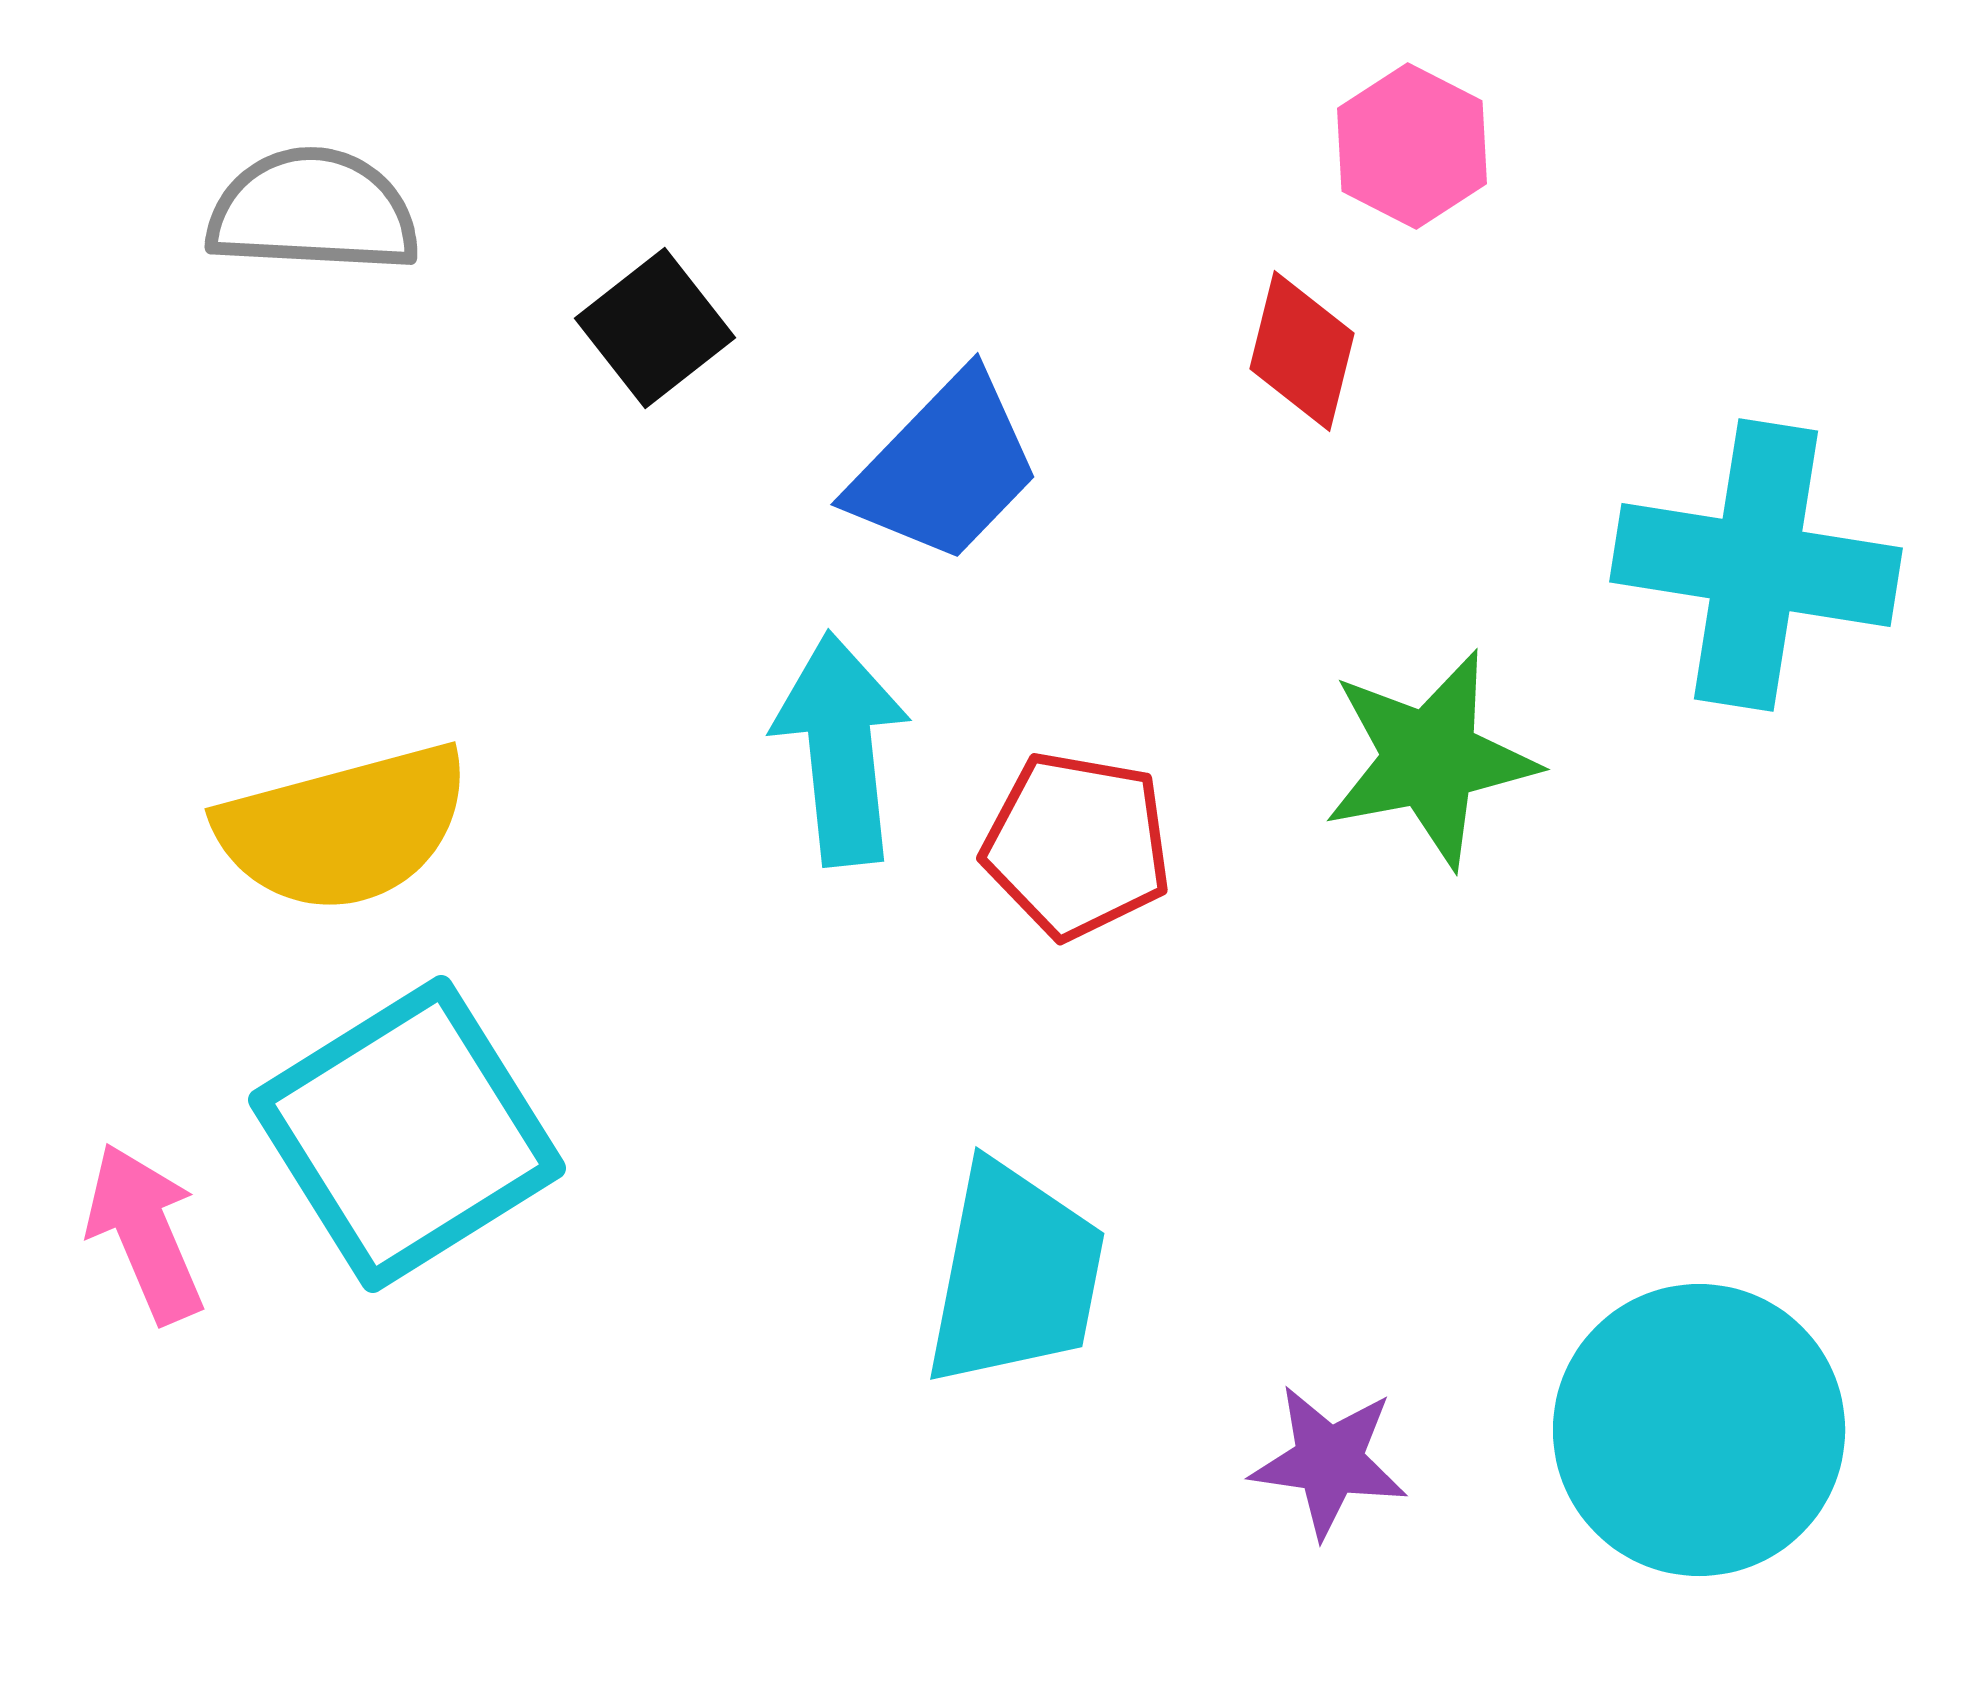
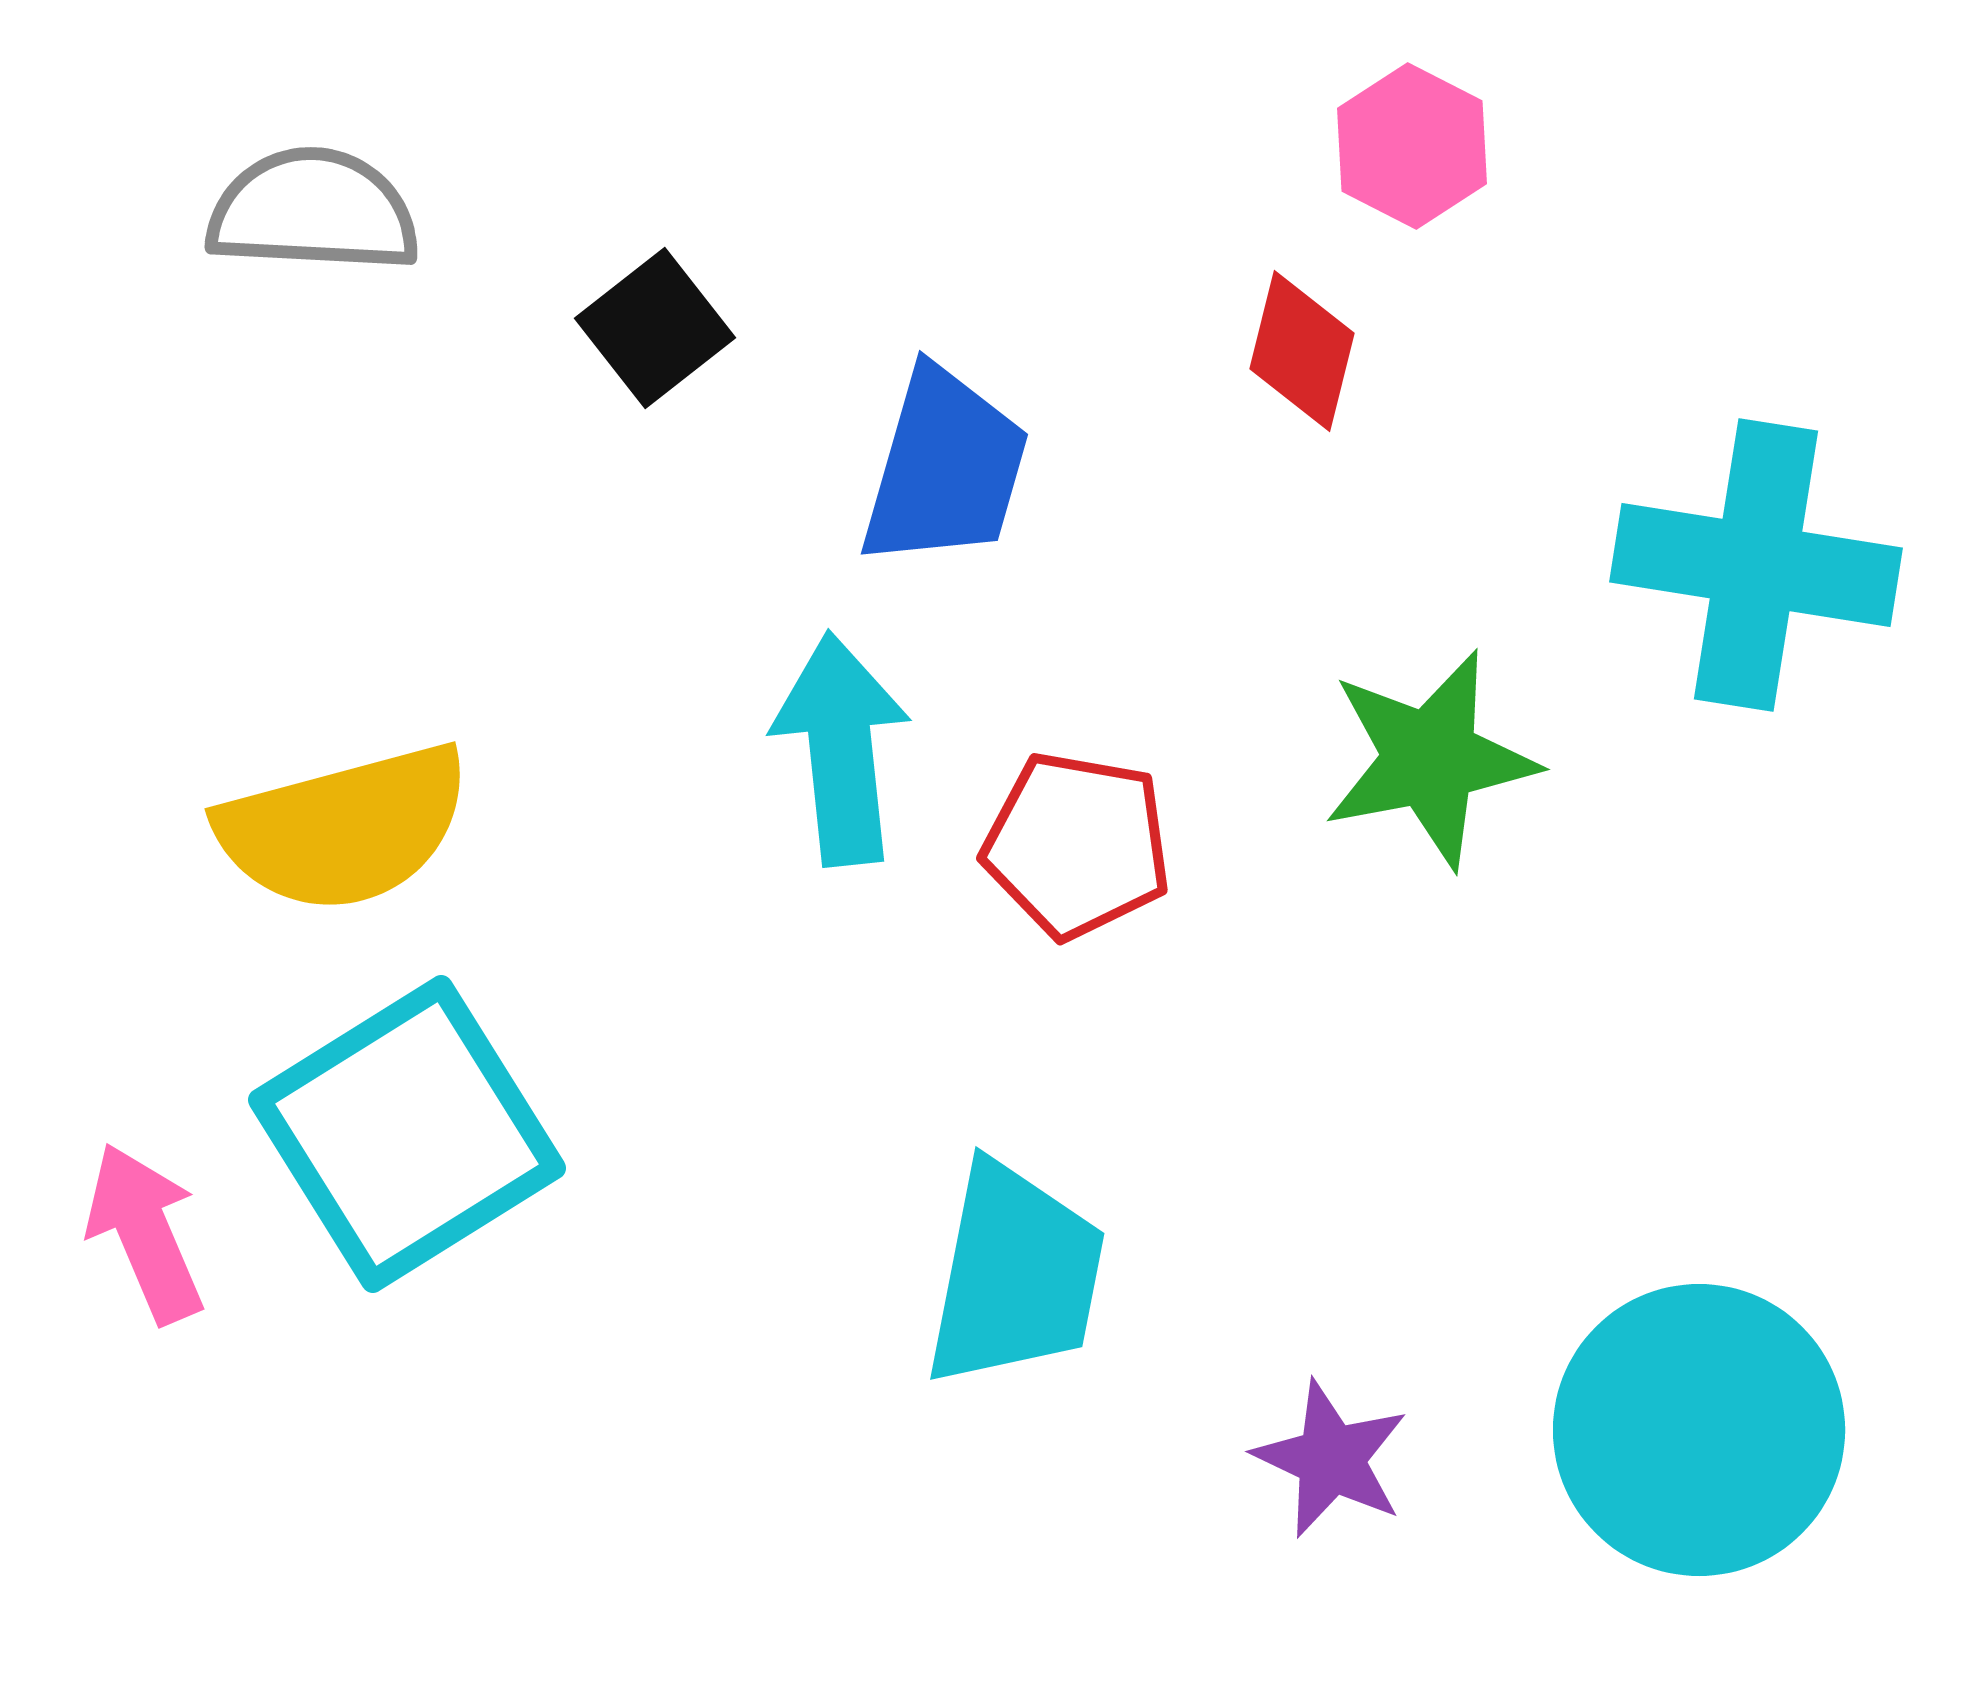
blue trapezoid: rotated 28 degrees counterclockwise
purple star: moved 2 px right, 2 px up; rotated 17 degrees clockwise
